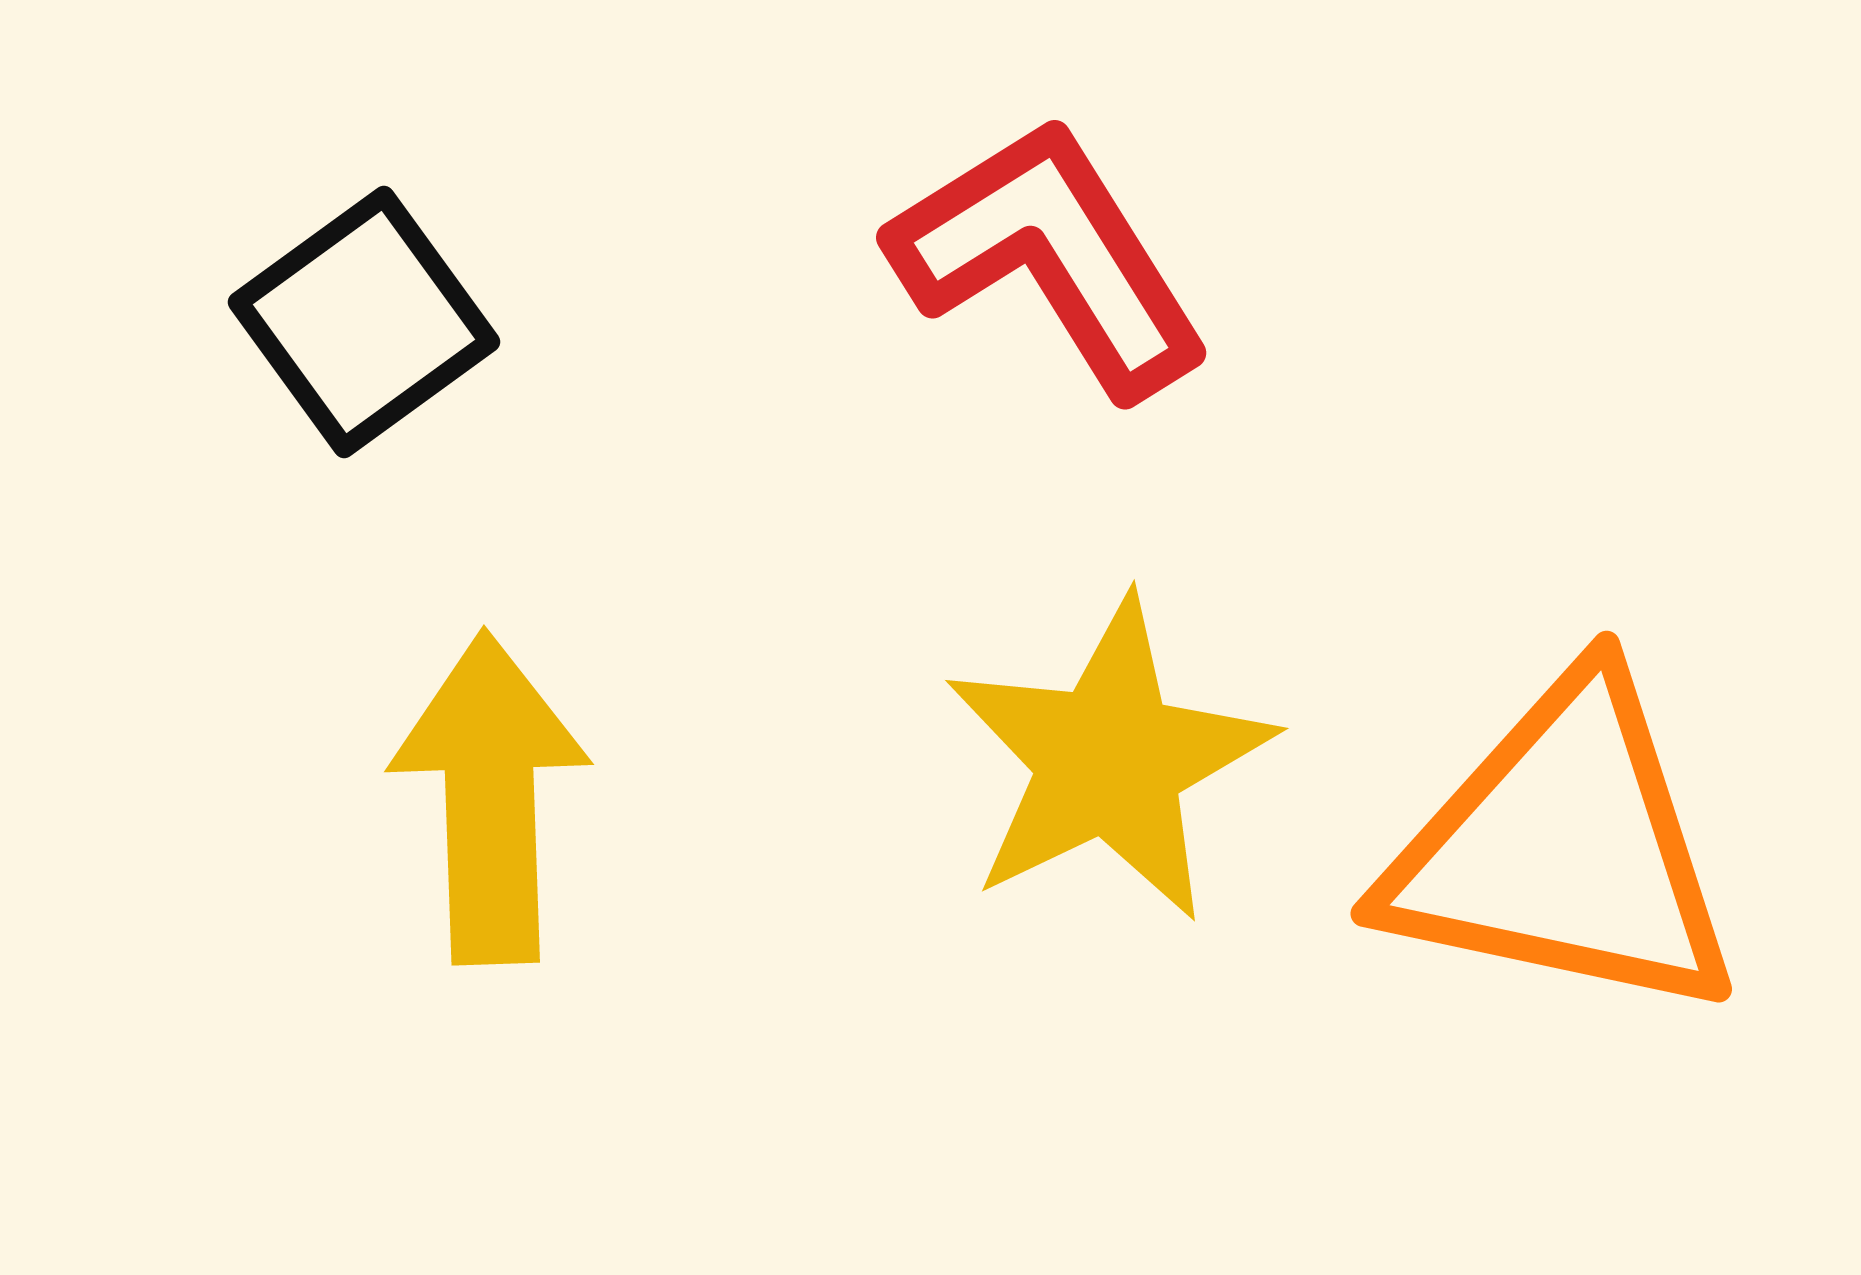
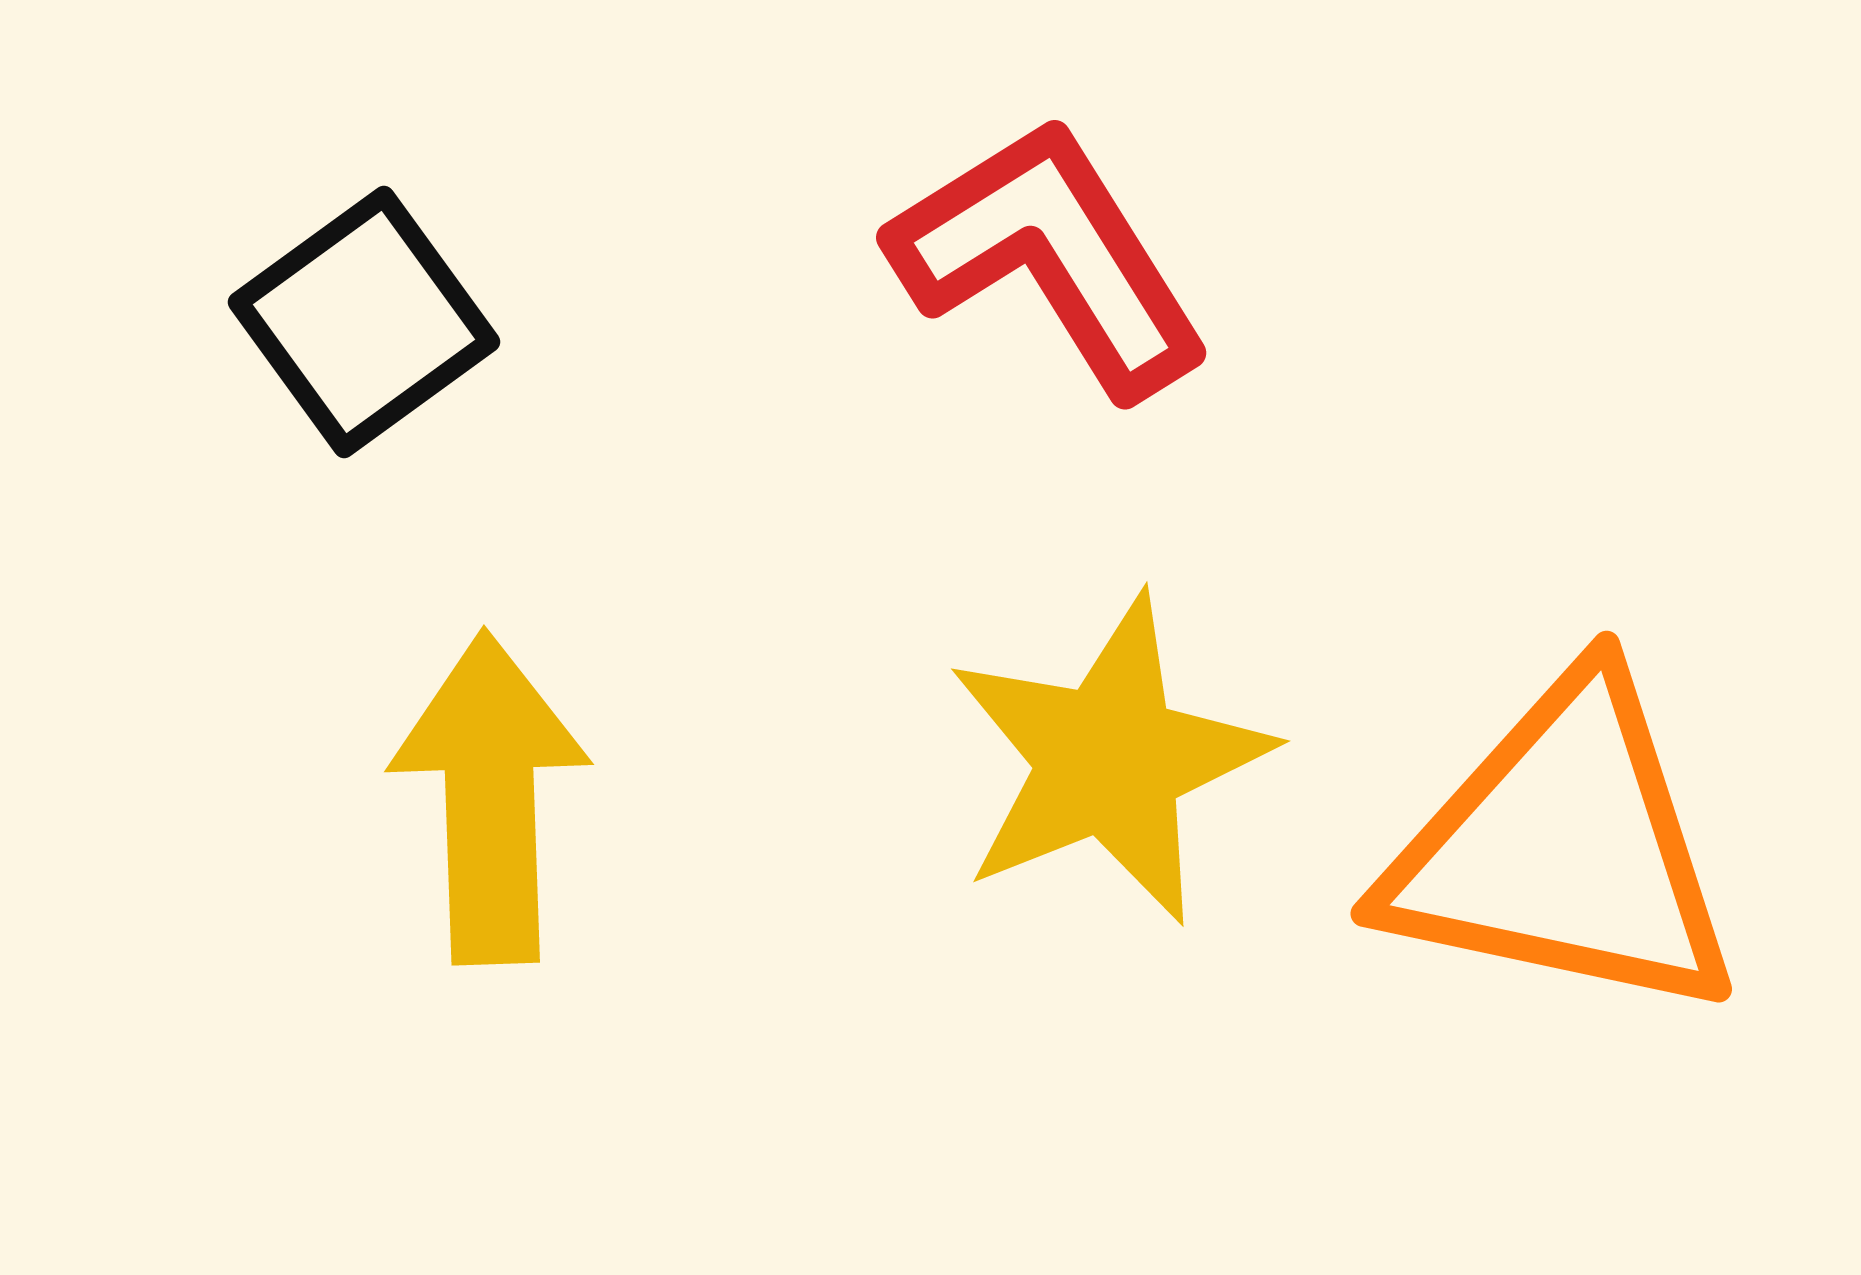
yellow star: rotated 4 degrees clockwise
